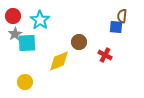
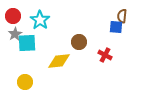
yellow diamond: rotated 15 degrees clockwise
